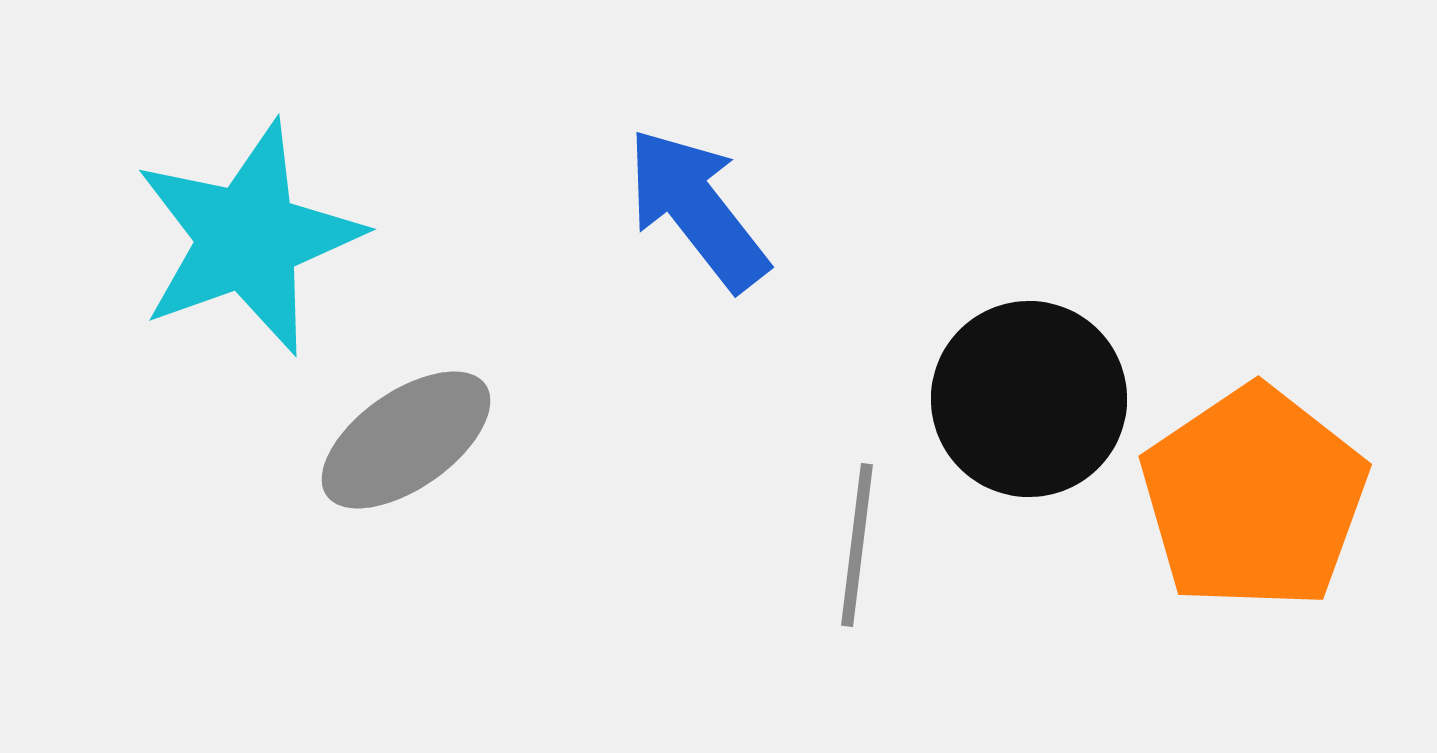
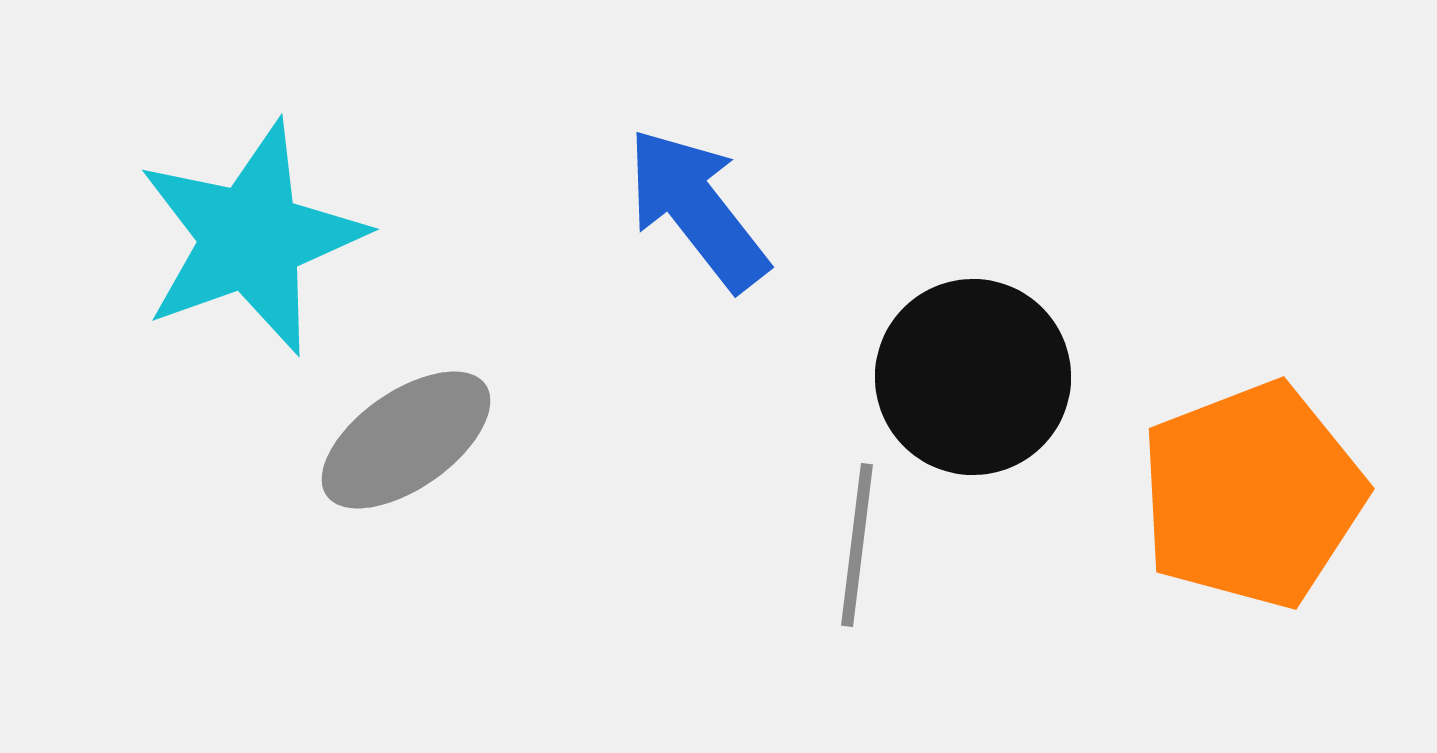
cyan star: moved 3 px right
black circle: moved 56 px left, 22 px up
orange pentagon: moved 2 px left, 3 px up; rotated 13 degrees clockwise
